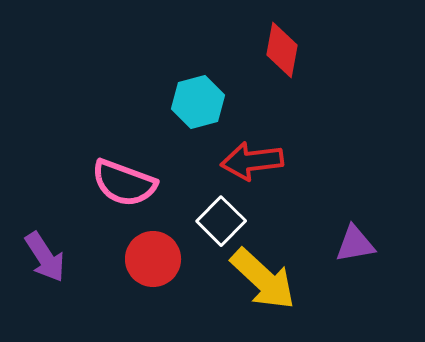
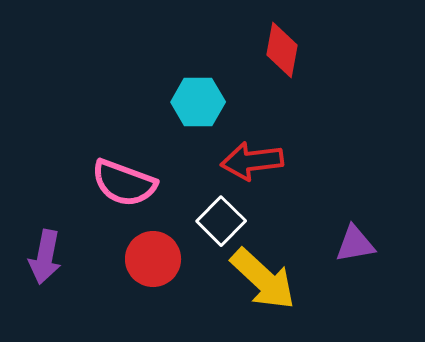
cyan hexagon: rotated 15 degrees clockwise
purple arrow: rotated 44 degrees clockwise
